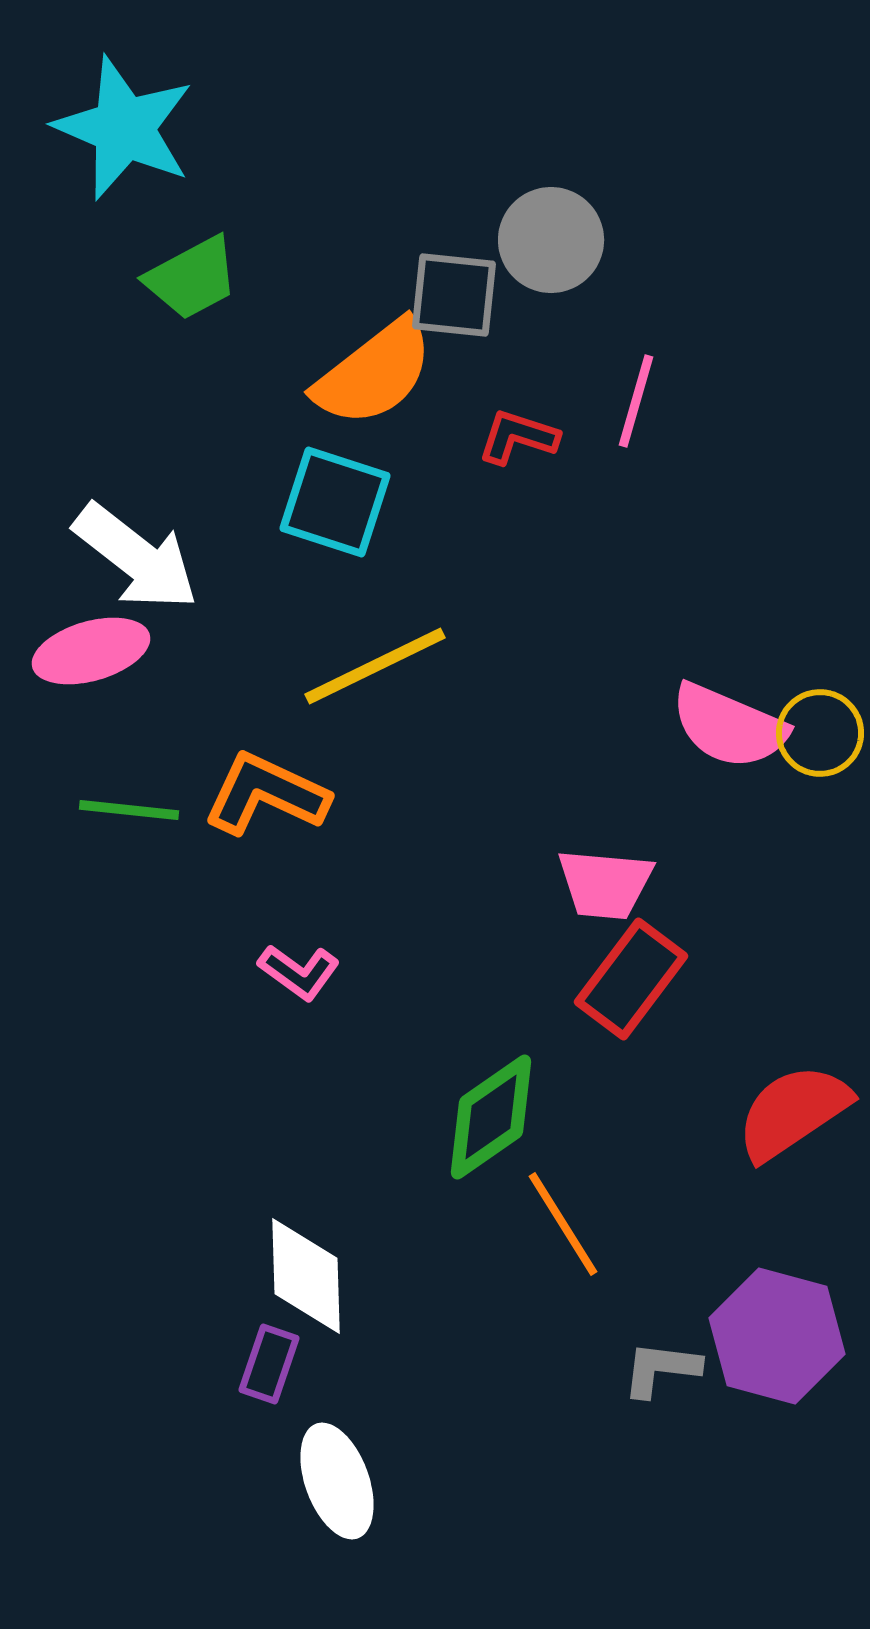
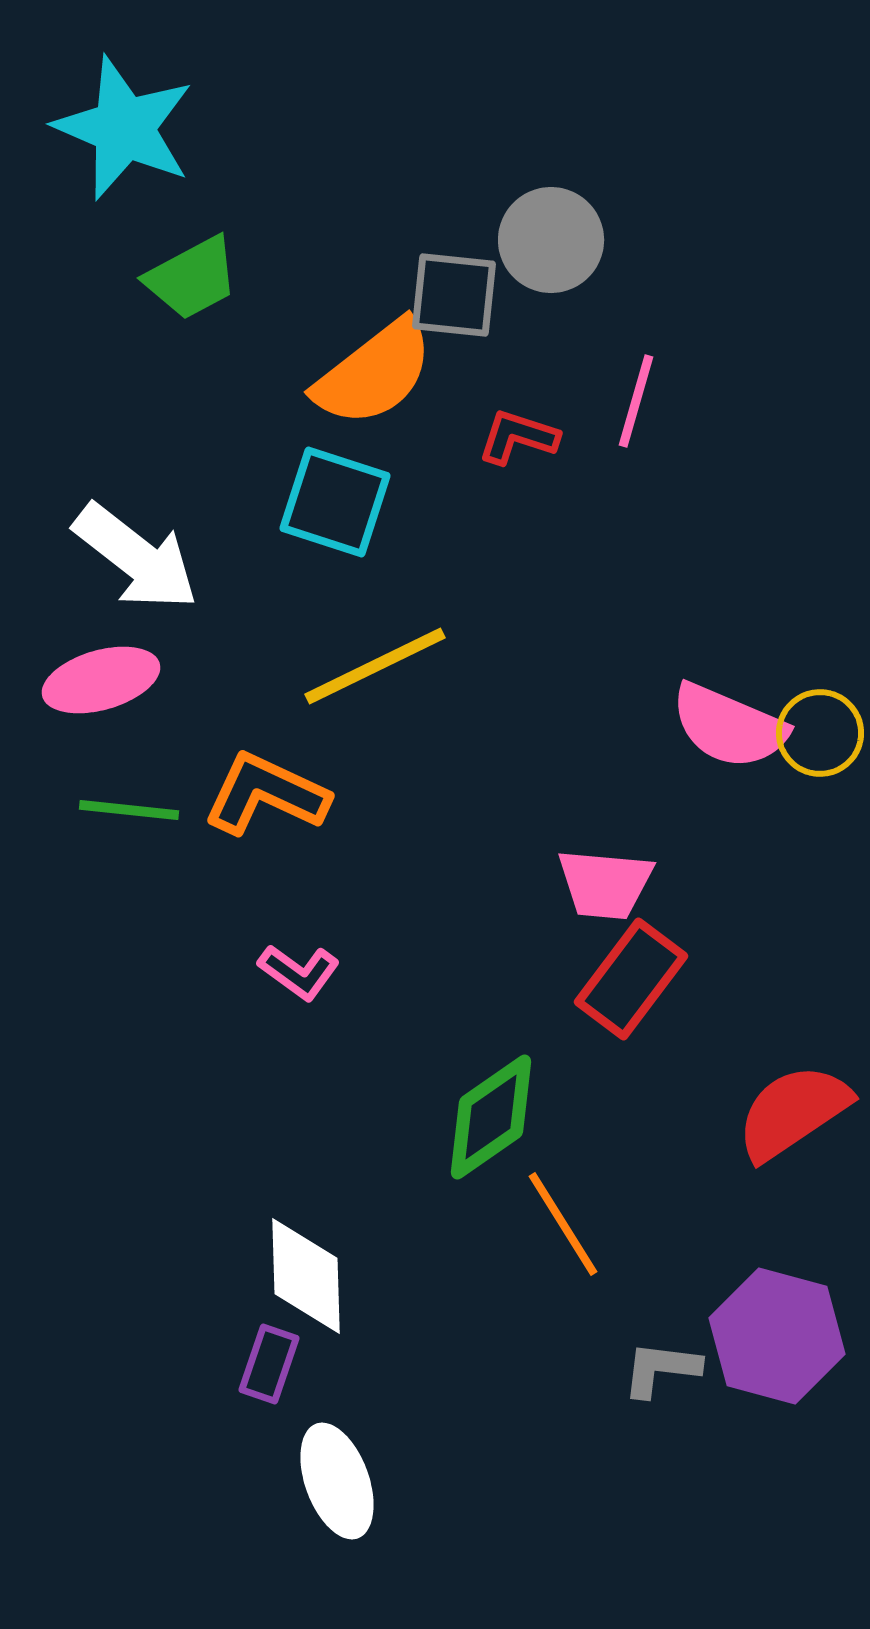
pink ellipse: moved 10 px right, 29 px down
